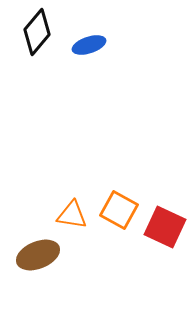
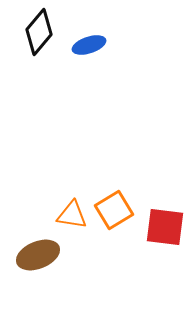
black diamond: moved 2 px right
orange square: moved 5 px left; rotated 30 degrees clockwise
red square: rotated 18 degrees counterclockwise
